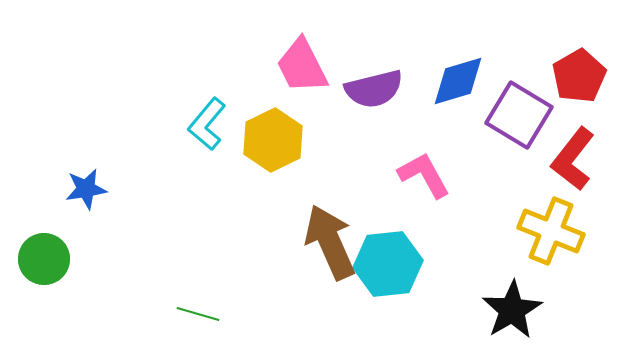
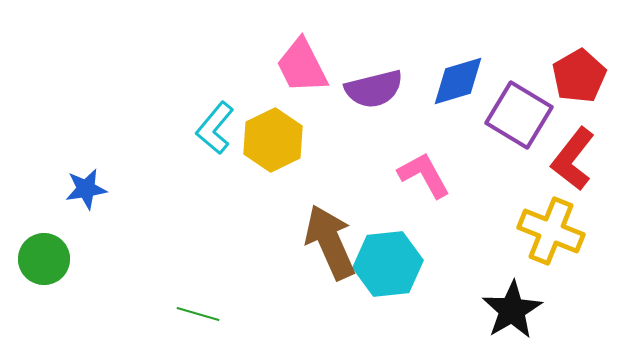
cyan L-shape: moved 8 px right, 4 px down
